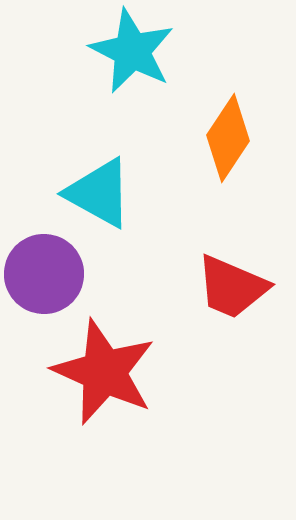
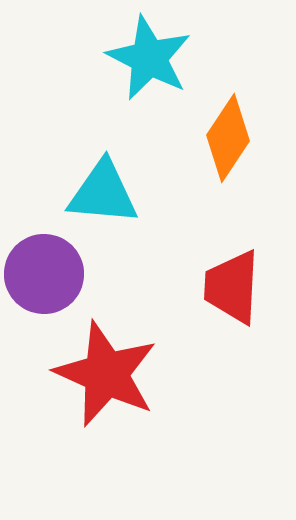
cyan star: moved 17 px right, 7 px down
cyan triangle: moved 4 px right; rotated 24 degrees counterclockwise
red trapezoid: rotated 70 degrees clockwise
red star: moved 2 px right, 2 px down
